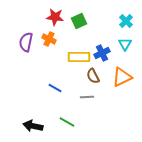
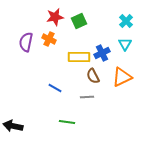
red star: rotated 18 degrees counterclockwise
green line: rotated 21 degrees counterclockwise
black arrow: moved 20 px left
